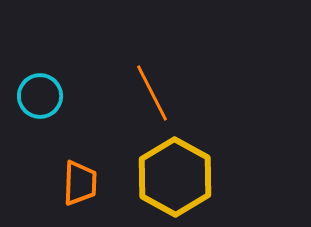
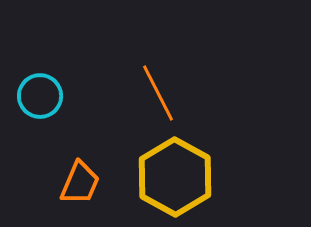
orange line: moved 6 px right
orange trapezoid: rotated 21 degrees clockwise
